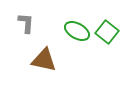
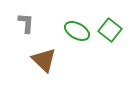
green square: moved 3 px right, 2 px up
brown triangle: rotated 32 degrees clockwise
